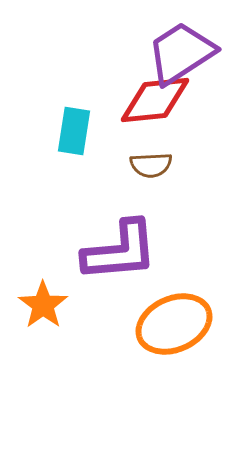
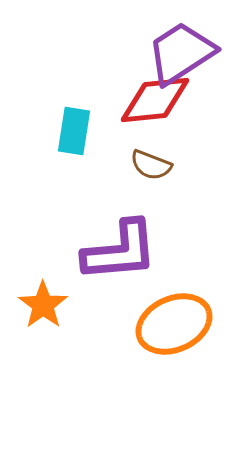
brown semicircle: rotated 24 degrees clockwise
